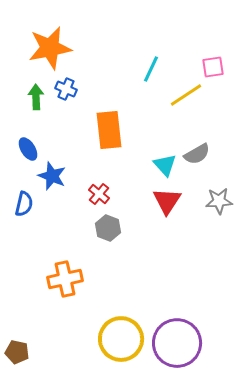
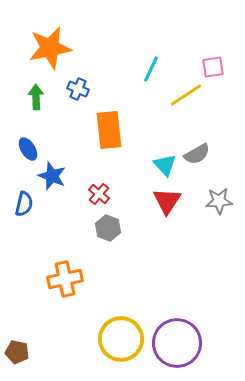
blue cross: moved 12 px right
